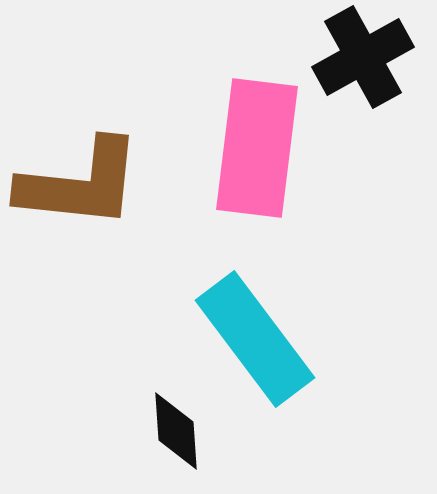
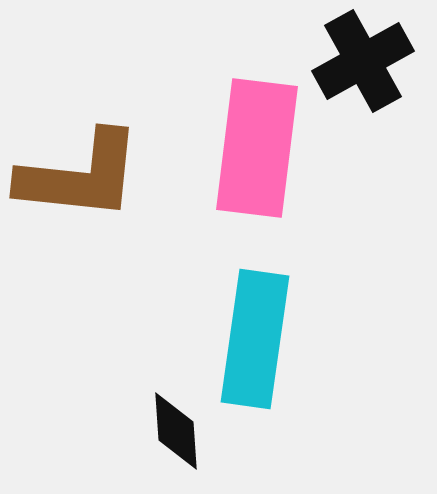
black cross: moved 4 px down
brown L-shape: moved 8 px up
cyan rectangle: rotated 45 degrees clockwise
